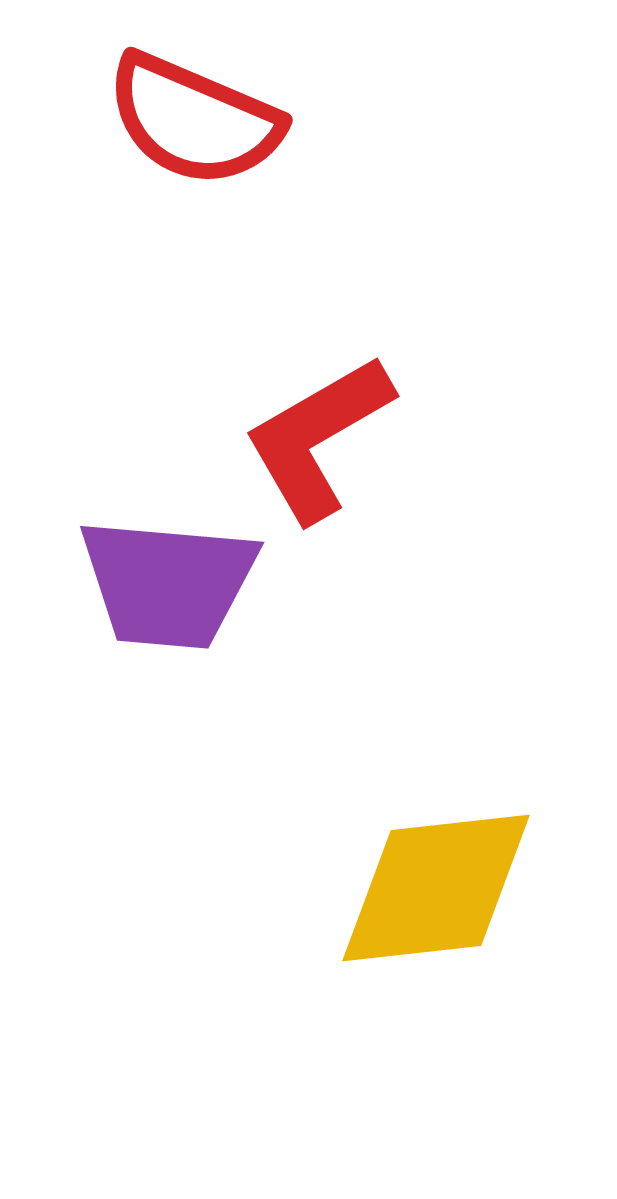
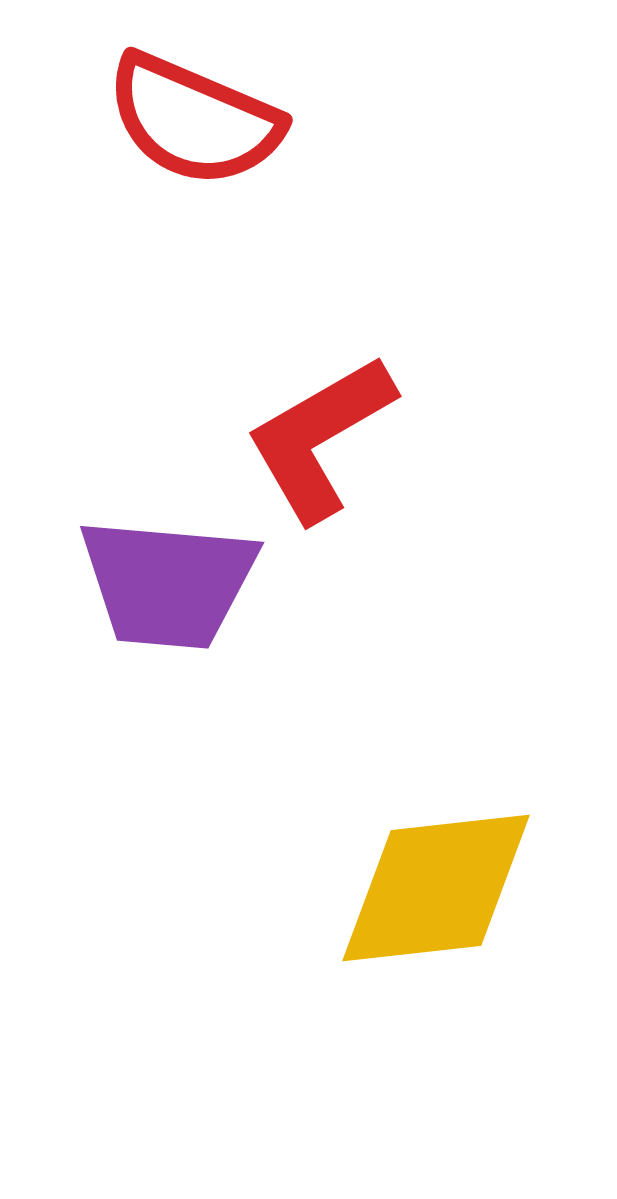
red L-shape: moved 2 px right
